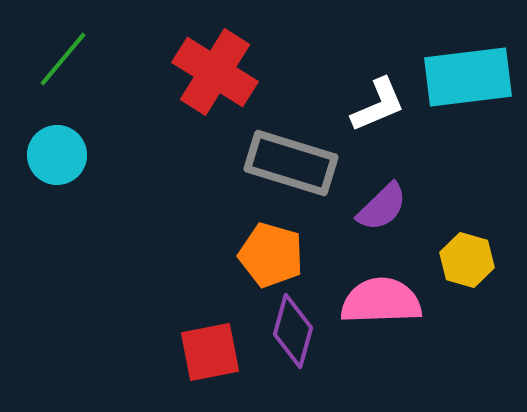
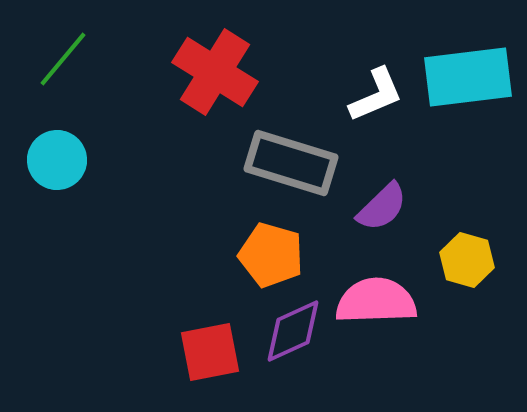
white L-shape: moved 2 px left, 10 px up
cyan circle: moved 5 px down
pink semicircle: moved 5 px left
purple diamond: rotated 50 degrees clockwise
